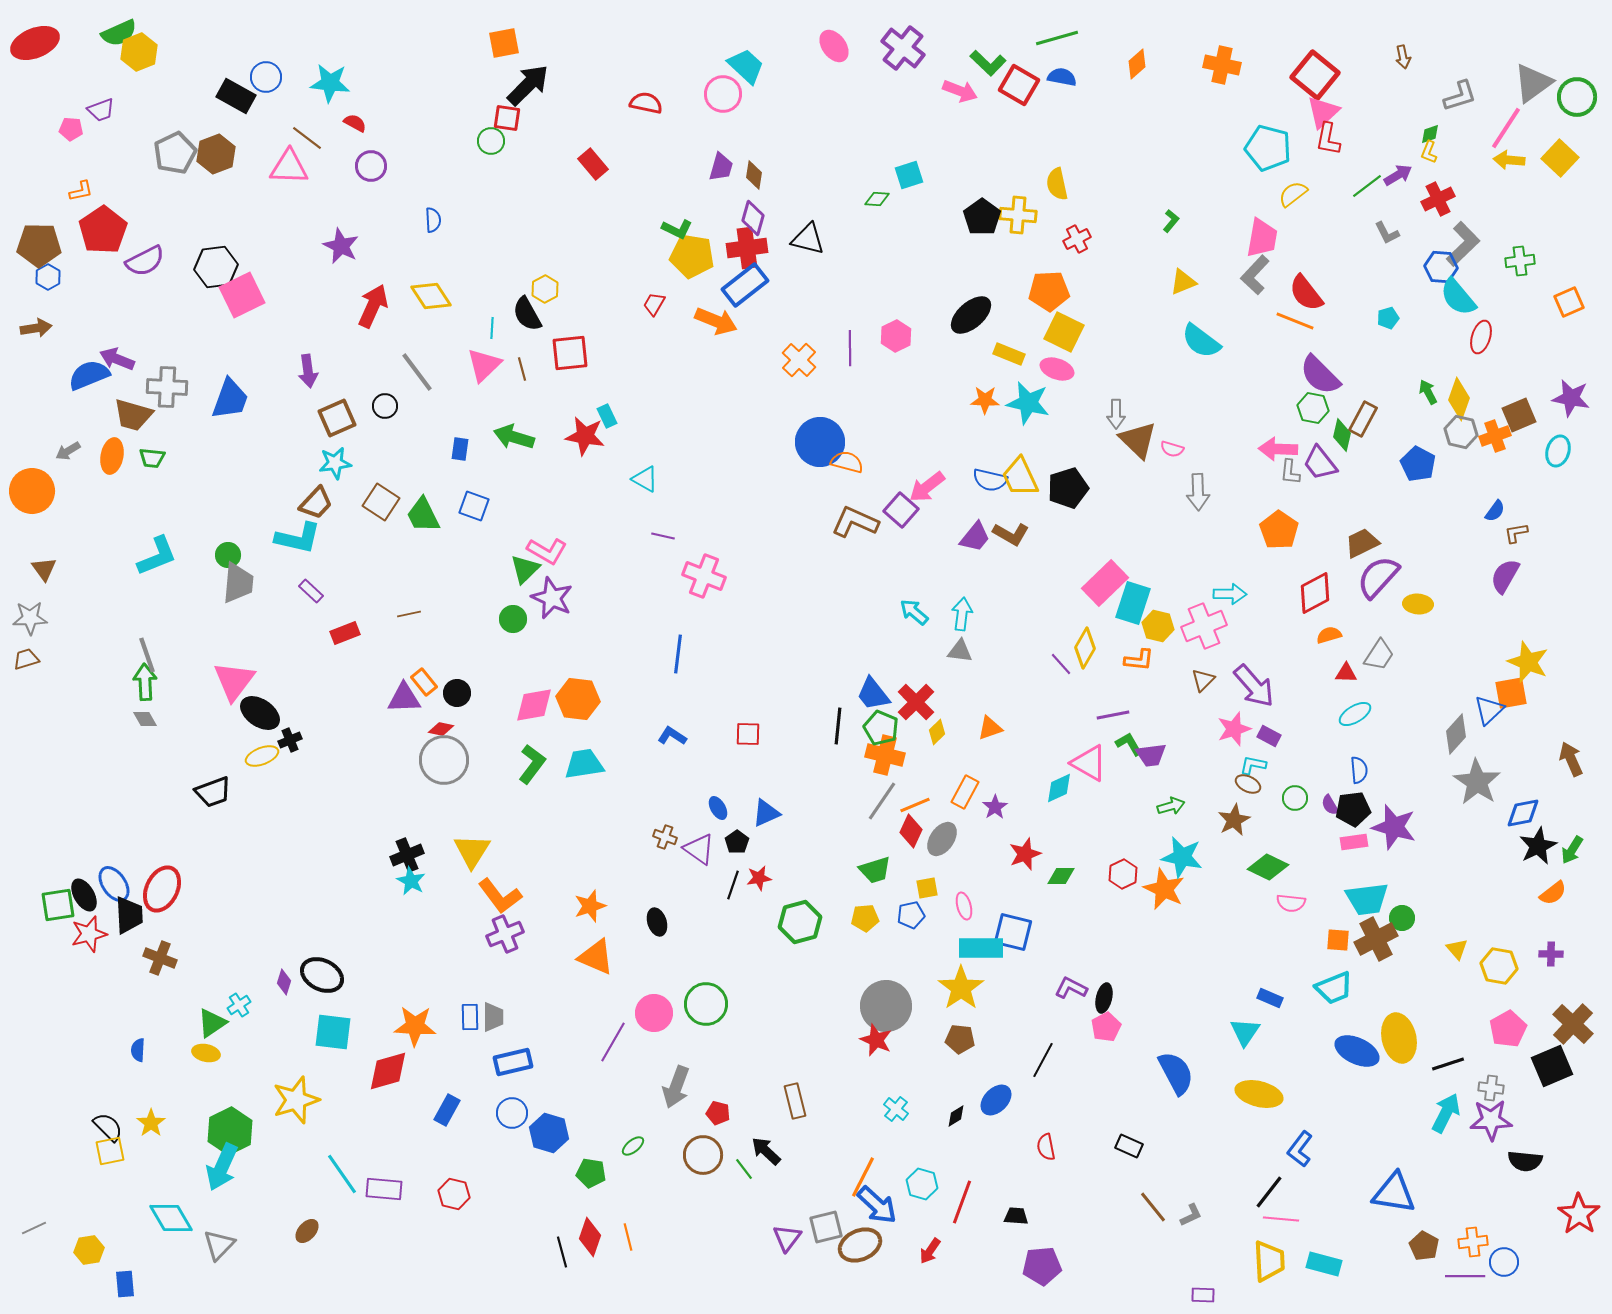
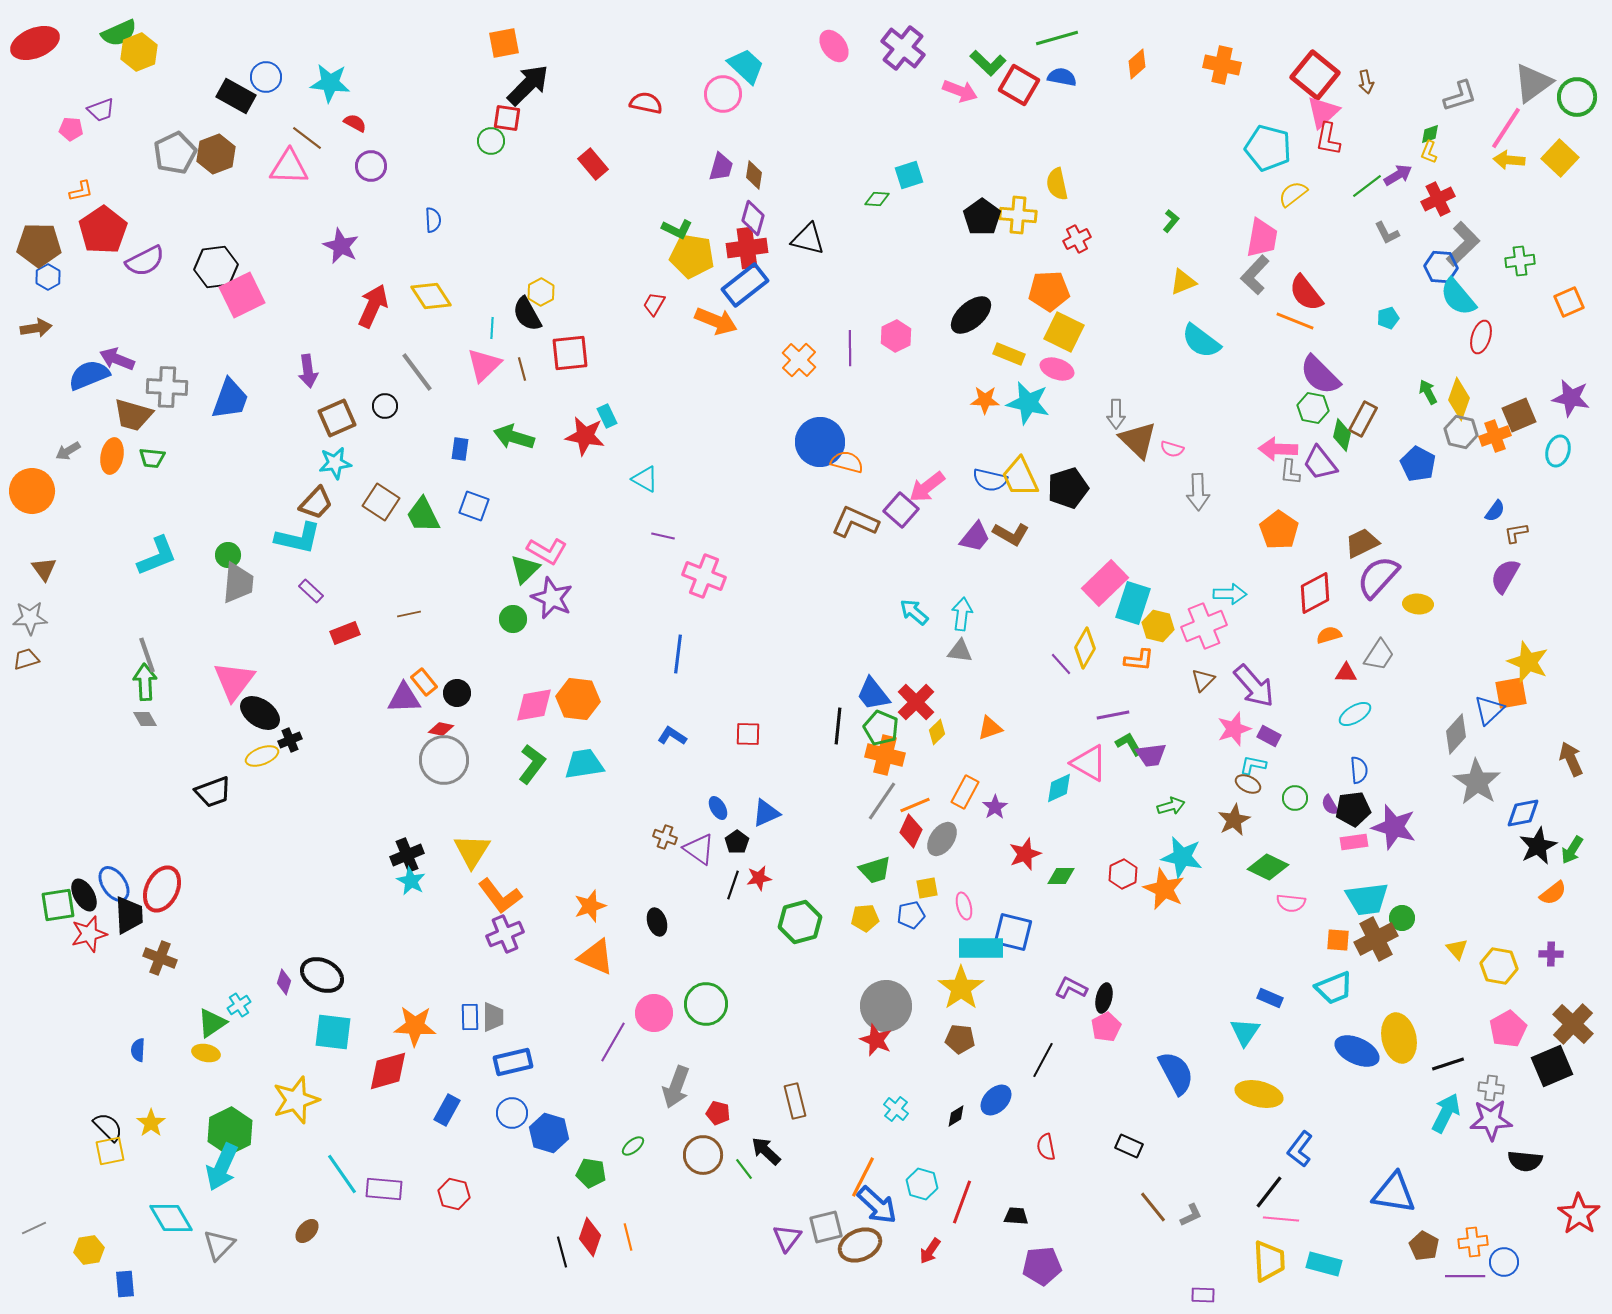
brown arrow at (1403, 57): moved 37 px left, 25 px down
yellow hexagon at (545, 289): moved 4 px left, 3 px down
